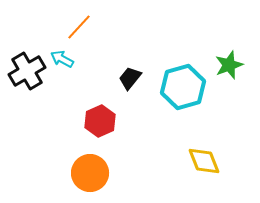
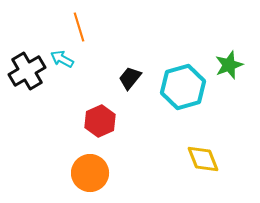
orange line: rotated 60 degrees counterclockwise
yellow diamond: moved 1 px left, 2 px up
